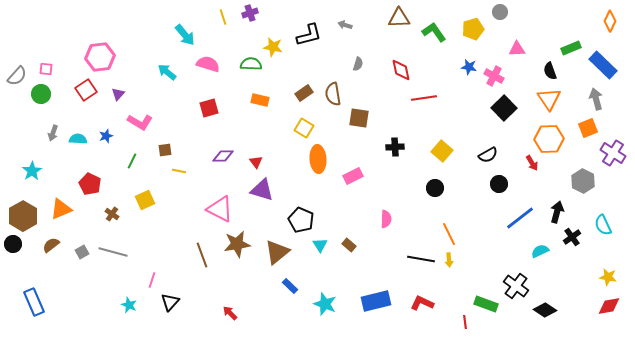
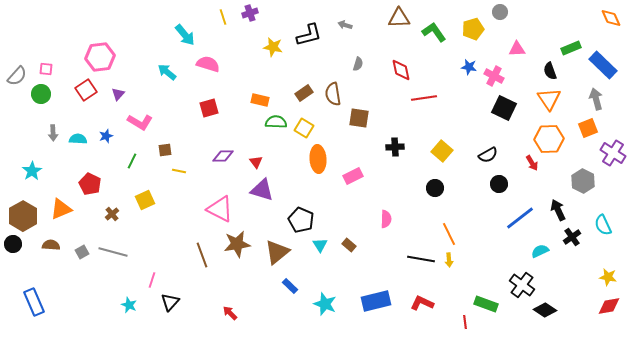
orange diamond at (610, 21): moved 1 px right, 3 px up; rotated 50 degrees counterclockwise
green semicircle at (251, 64): moved 25 px right, 58 px down
black square at (504, 108): rotated 20 degrees counterclockwise
gray arrow at (53, 133): rotated 21 degrees counterclockwise
black arrow at (557, 212): moved 1 px right, 2 px up; rotated 40 degrees counterclockwise
brown cross at (112, 214): rotated 16 degrees clockwise
brown semicircle at (51, 245): rotated 42 degrees clockwise
black cross at (516, 286): moved 6 px right, 1 px up
